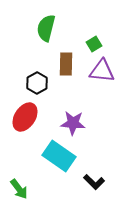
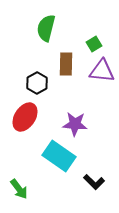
purple star: moved 2 px right, 1 px down
